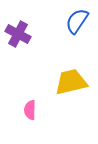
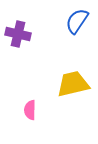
purple cross: rotated 15 degrees counterclockwise
yellow trapezoid: moved 2 px right, 2 px down
